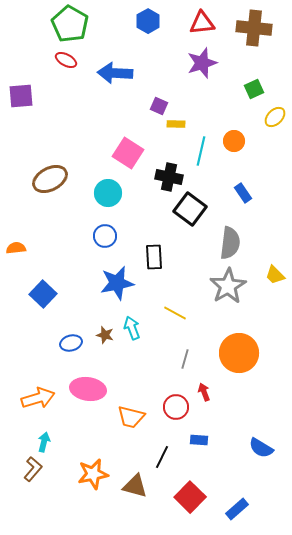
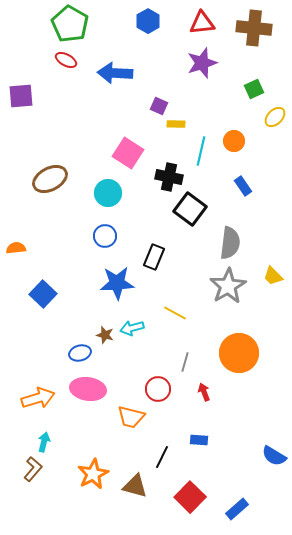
blue rectangle at (243, 193): moved 7 px up
black rectangle at (154, 257): rotated 25 degrees clockwise
yellow trapezoid at (275, 275): moved 2 px left, 1 px down
blue star at (117, 283): rotated 8 degrees clockwise
cyan arrow at (132, 328): rotated 85 degrees counterclockwise
blue ellipse at (71, 343): moved 9 px right, 10 px down
gray line at (185, 359): moved 3 px down
red circle at (176, 407): moved 18 px left, 18 px up
blue semicircle at (261, 448): moved 13 px right, 8 px down
orange star at (93, 474): rotated 16 degrees counterclockwise
